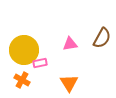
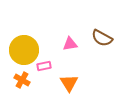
brown semicircle: rotated 90 degrees clockwise
pink rectangle: moved 4 px right, 3 px down
